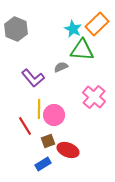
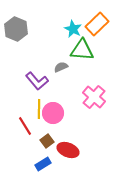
purple L-shape: moved 4 px right, 3 px down
pink circle: moved 1 px left, 2 px up
brown square: moved 1 px left; rotated 16 degrees counterclockwise
